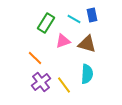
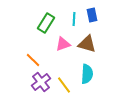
cyan line: rotated 64 degrees clockwise
pink triangle: moved 3 px down
orange line: moved 2 px left, 2 px down
